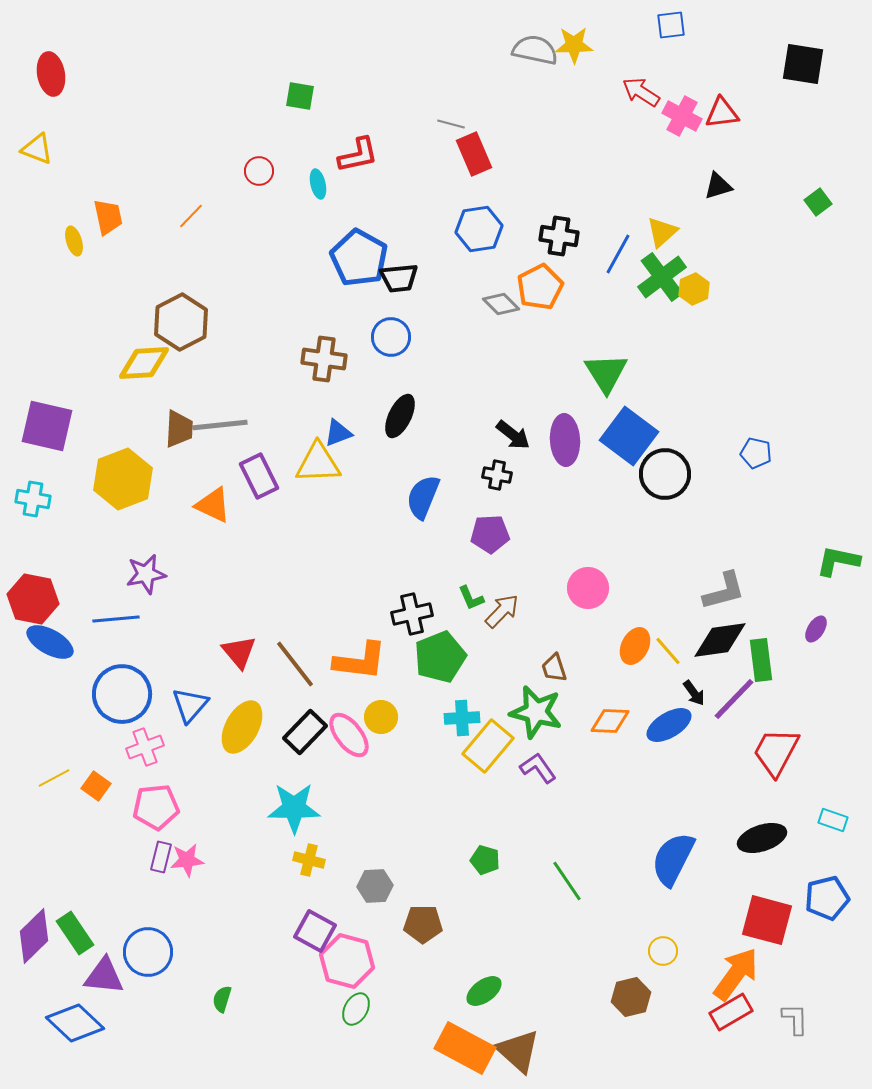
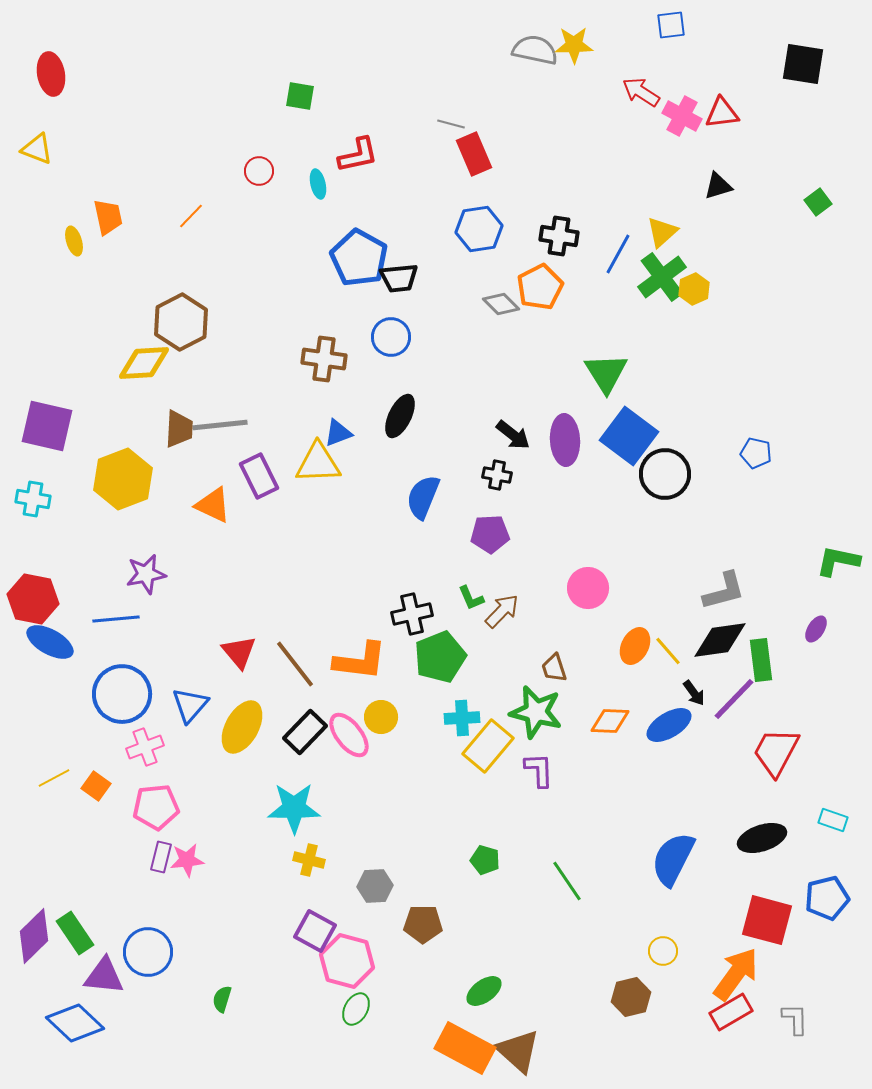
purple L-shape at (538, 768): moved 1 px right, 2 px down; rotated 33 degrees clockwise
